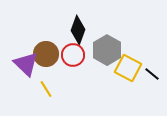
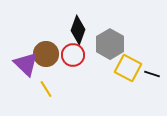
gray hexagon: moved 3 px right, 6 px up
black line: rotated 21 degrees counterclockwise
